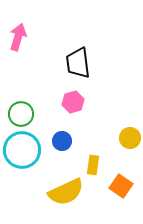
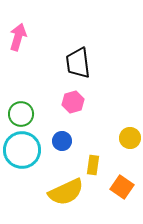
orange square: moved 1 px right, 1 px down
